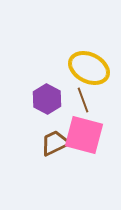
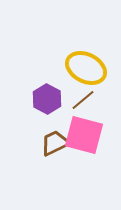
yellow ellipse: moved 3 px left
brown line: rotated 70 degrees clockwise
